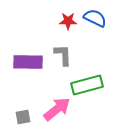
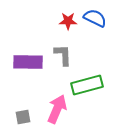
pink arrow: rotated 28 degrees counterclockwise
